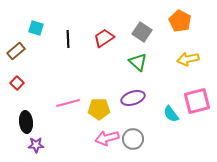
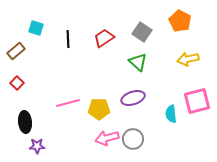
cyan semicircle: rotated 30 degrees clockwise
black ellipse: moved 1 px left
purple star: moved 1 px right, 1 px down
